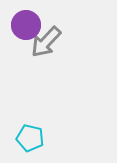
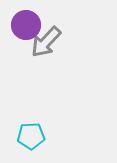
cyan pentagon: moved 1 px right, 2 px up; rotated 16 degrees counterclockwise
